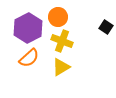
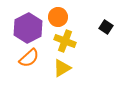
yellow cross: moved 3 px right
yellow triangle: moved 1 px right, 1 px down
